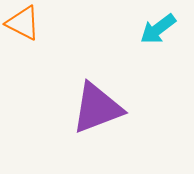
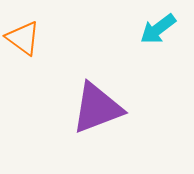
orange triangle: moved 15 px down; rotated 9 degrees clockwise
